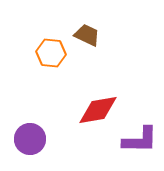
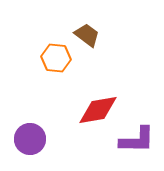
brown trapezoid: rotated 12 degrees clockwise
orange hexagon: moved 5 px right, 5 px down
purple L-shape: moved 3 px left
